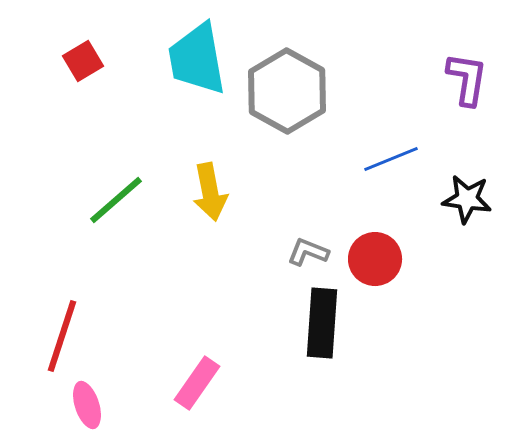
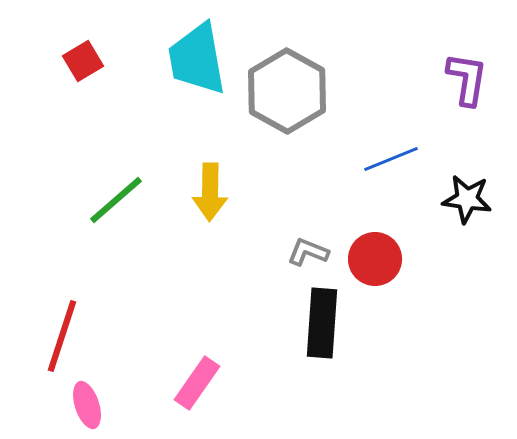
yellow arrow: rotated 12 degrees clockwise
